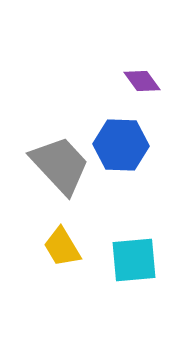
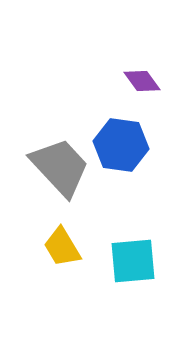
blue hexagon: rotated 6 degrees clockwise
gray trapezoid: moved 2 px down
cyan square: moved 1 px left, 1 px down
